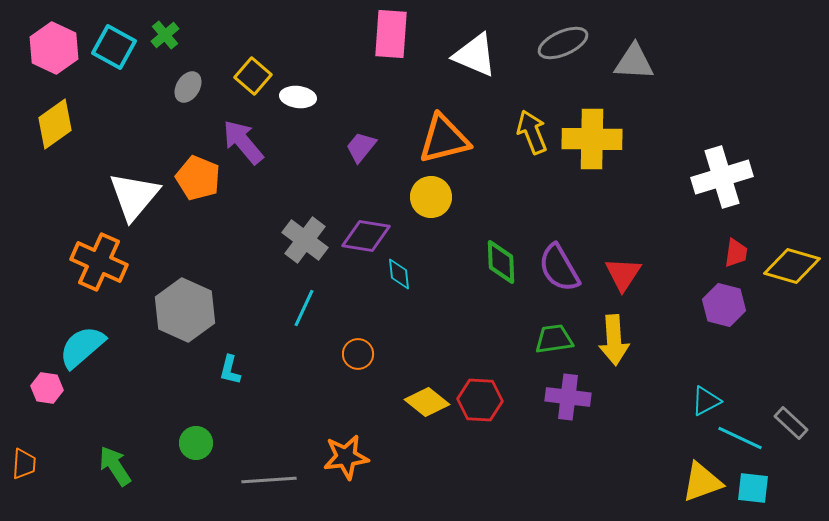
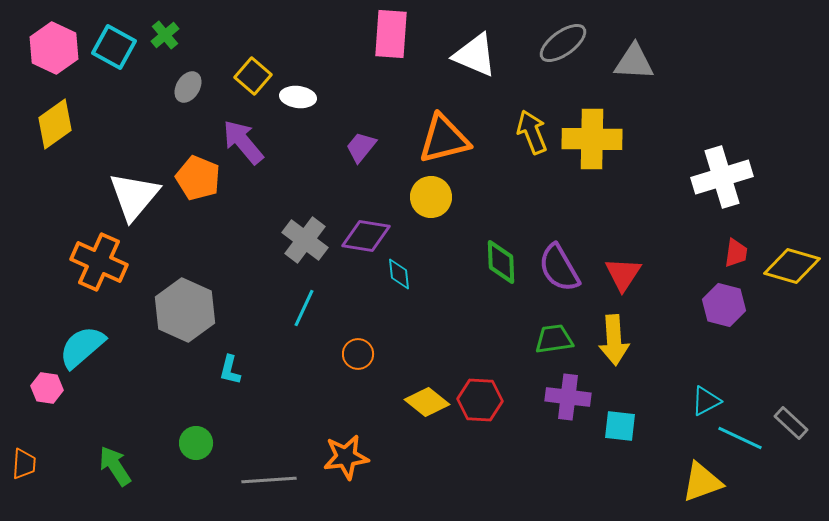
gray ellipse at (563, 43): rotated 12 degrees counterclockwise
cyan square at (753, 488): moved 133 px left, 62 px up
